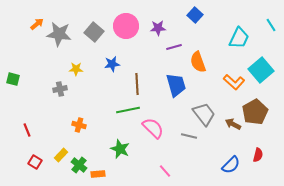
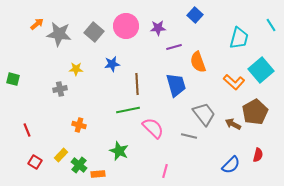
cyan trapezoid: rotated 10 degrees counterclockwise
green star: moved 1 px left, 2 px down
pink line: rotated 56 degrees clockwise
